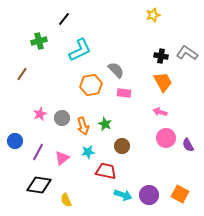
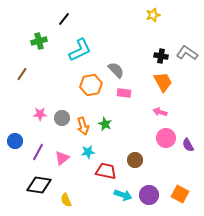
pink star: rotated 24 degrees clockwise
brown circle: moved 13 px right, 14 px down
